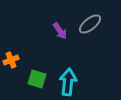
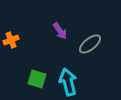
gray ellipse: moved 20 px down
orange cross: moved 20 px up
cyan arrow: rotated 20 degrees counterclockwise
